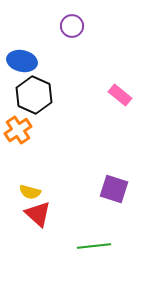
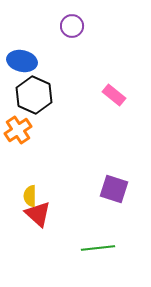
pink rectangle: moved 6 px left
yellow semicircle: moved 4 px down; rotated 75 degrees clockwise
green line: moved 4 px right, 2 px down
